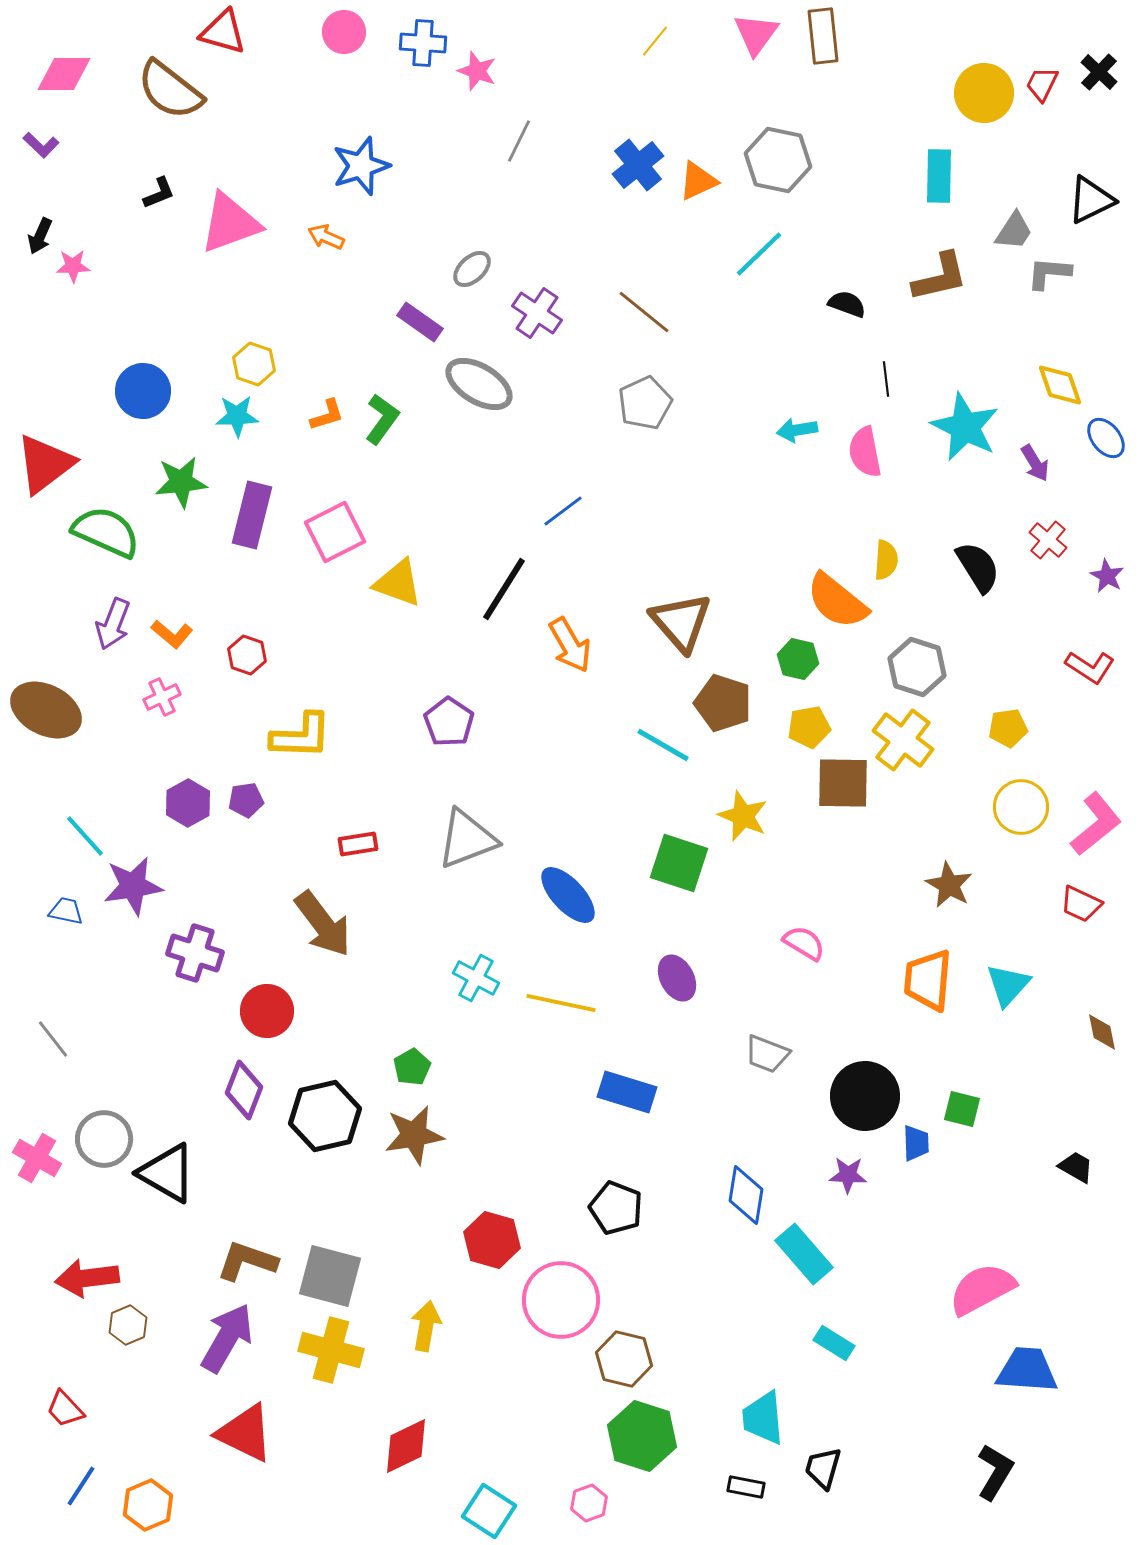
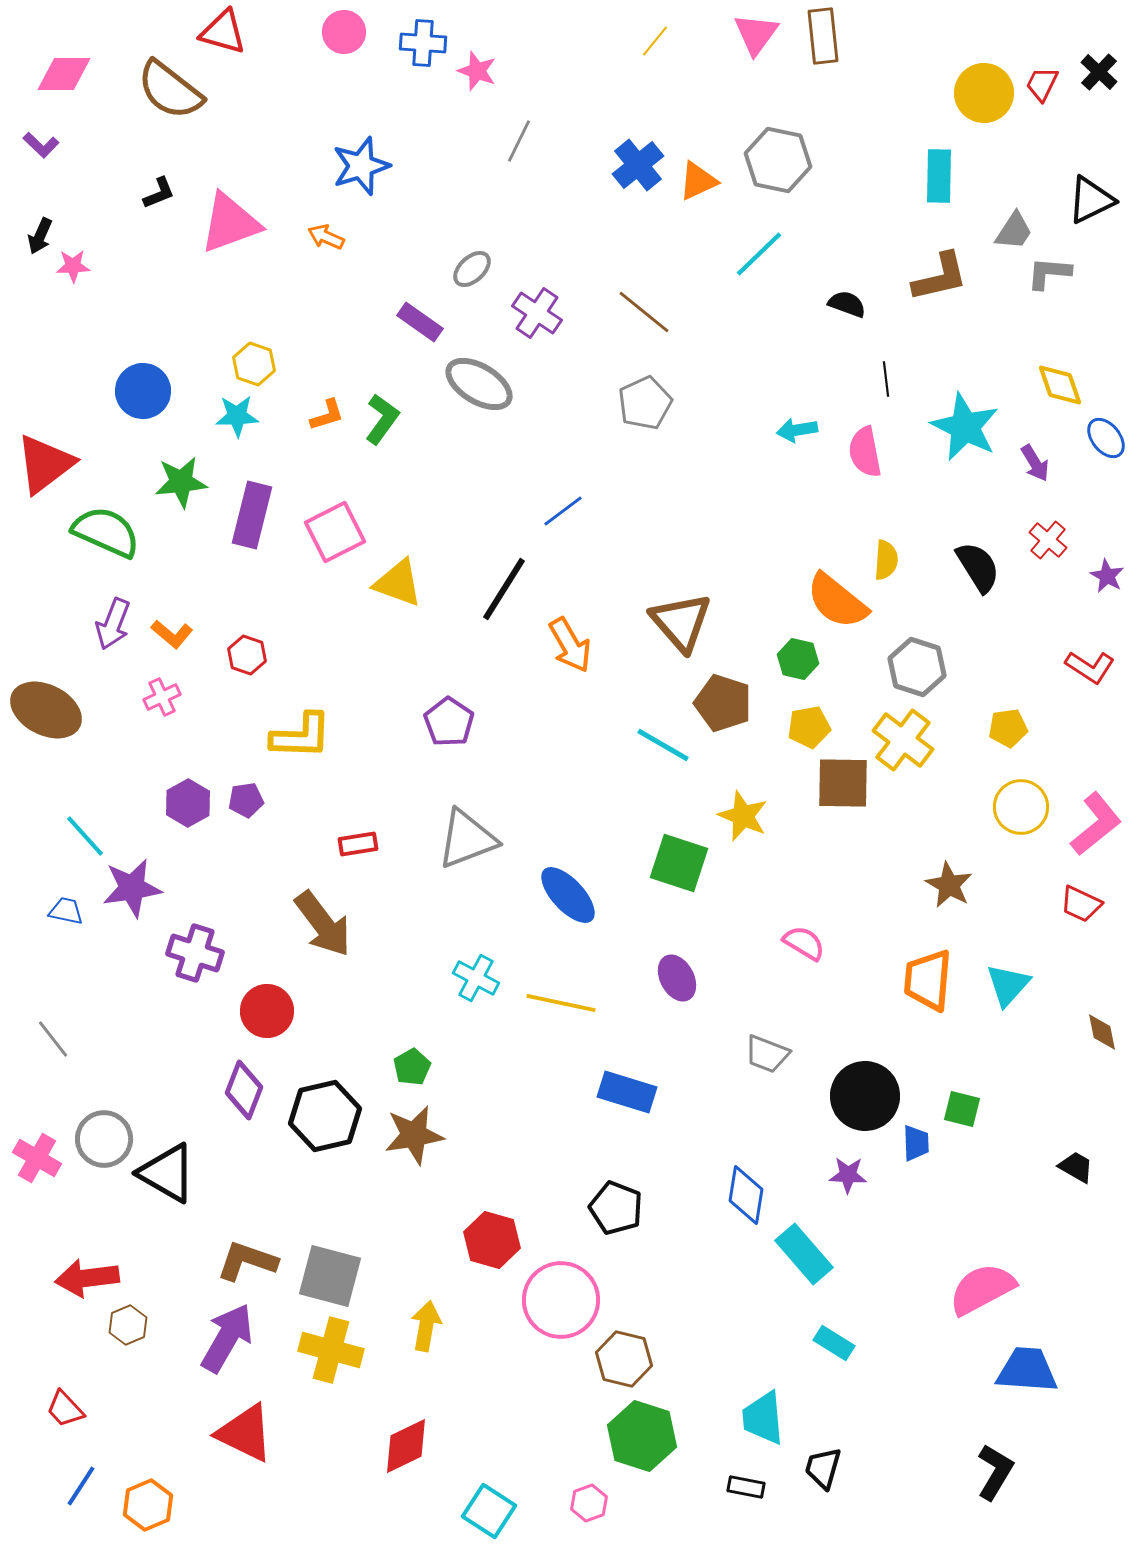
purple star at (133, 886): moved 1 px left, 2 px down
